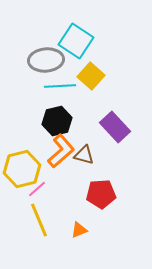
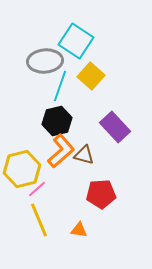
gray ellipse: moved 1 px left, 1 px down
cyan line: rotated 68 degrees counterclockwise
orange triangle: rotated 30 degrees clockwise
